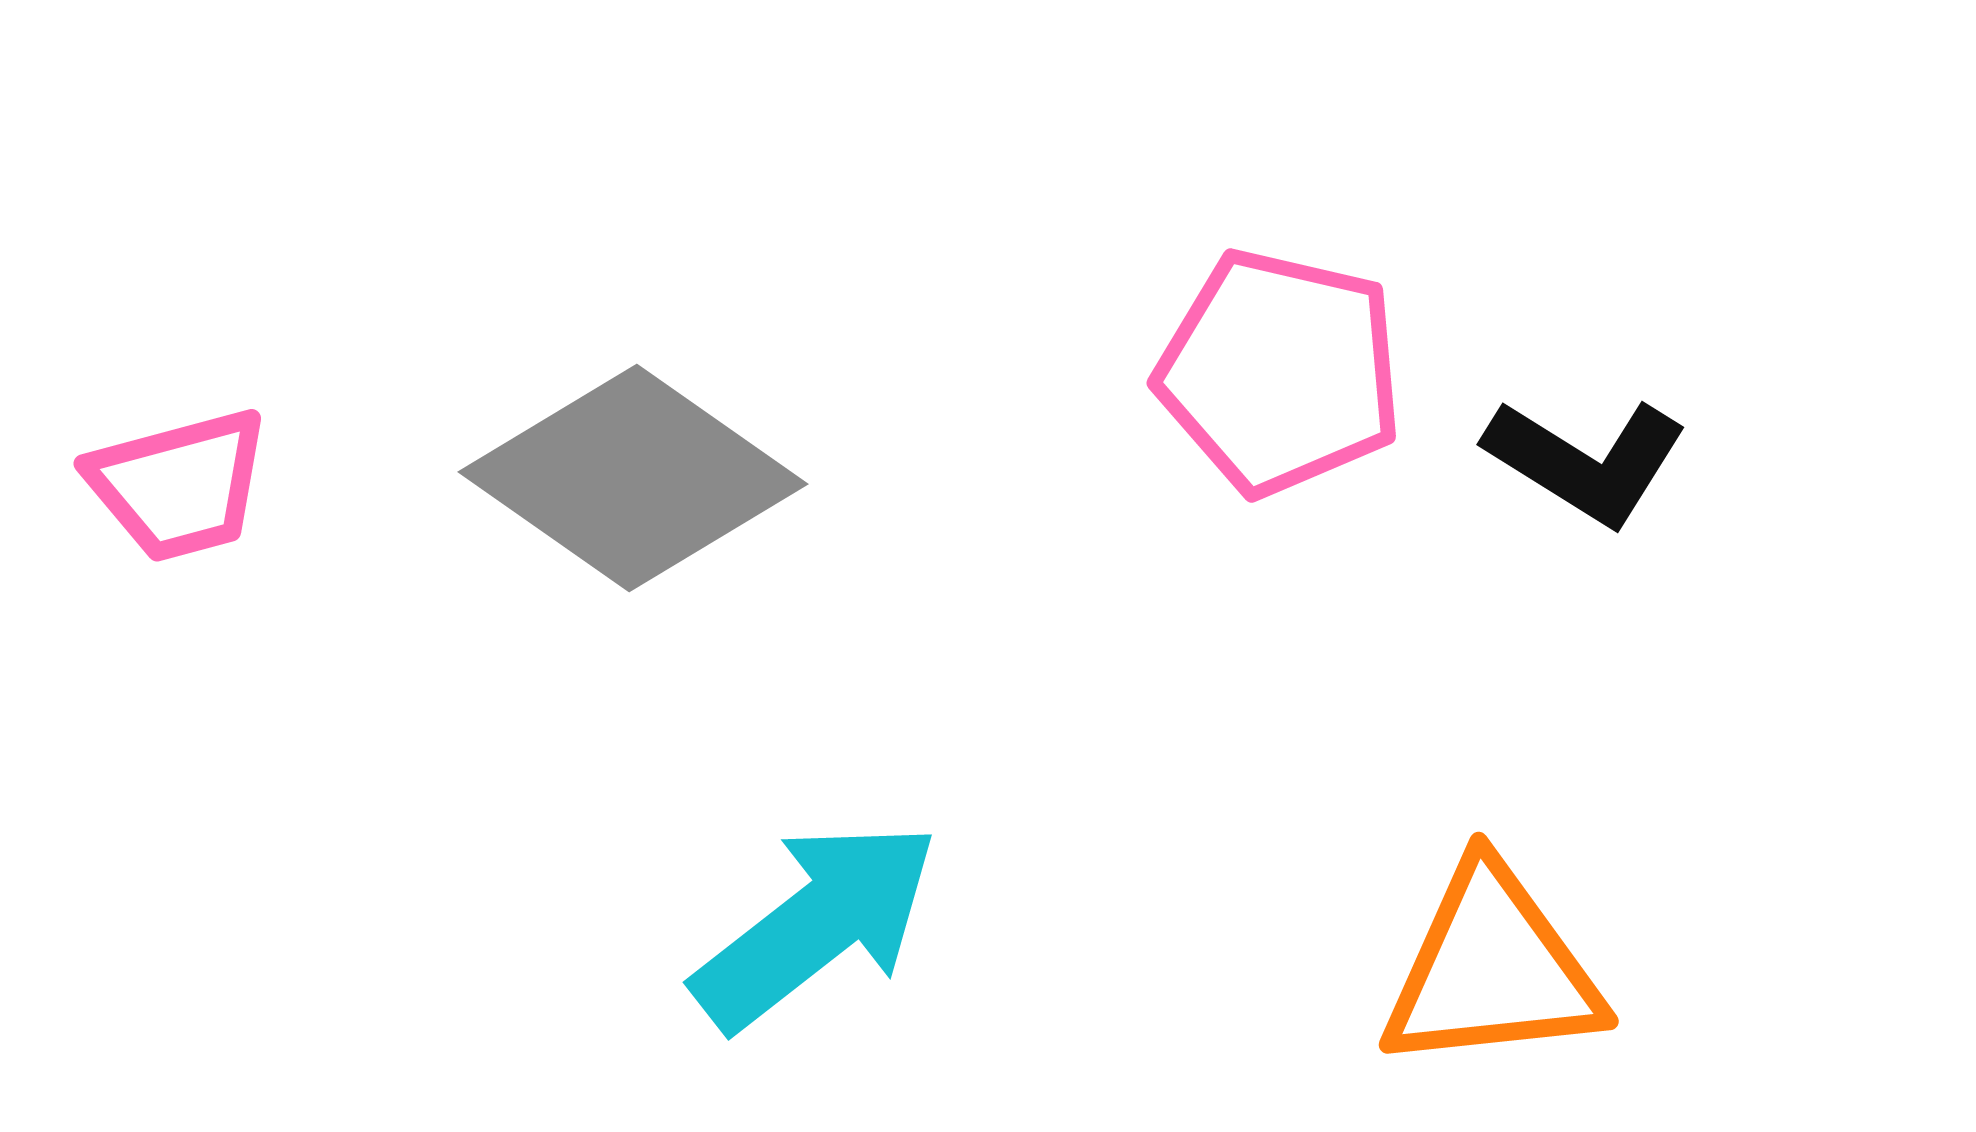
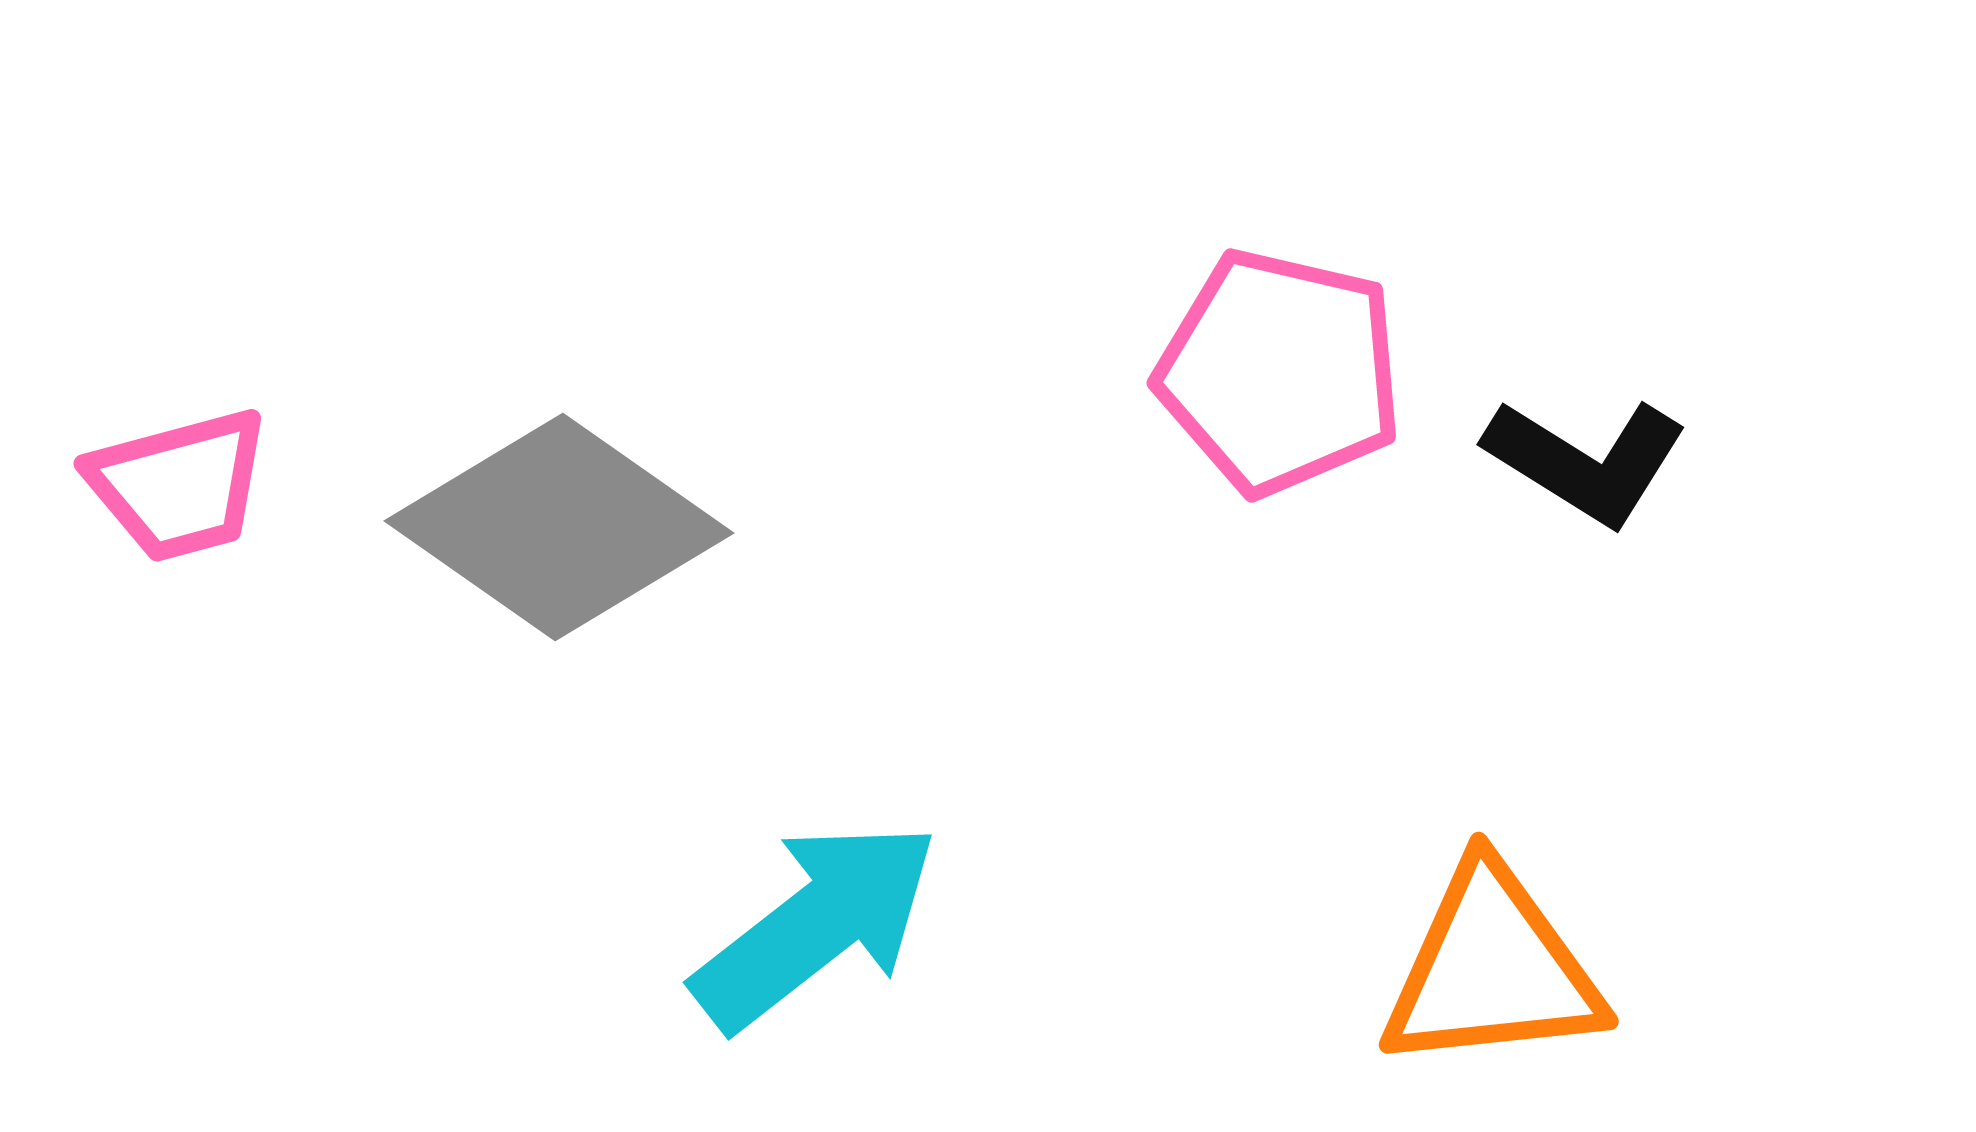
gray diamond: moved 74 px left, 49 px down
